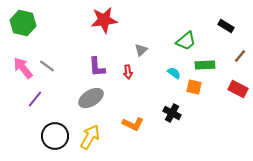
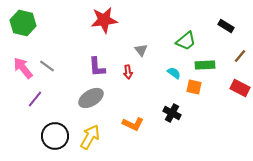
gray triangle: rotated 24 degrees counterclockwise
red rectangle: moved 2 px right, 1 px up
